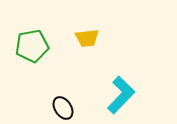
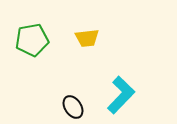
green pentagon: moved 6 px up
black ellipse: moved 10 px right, 1 px up
